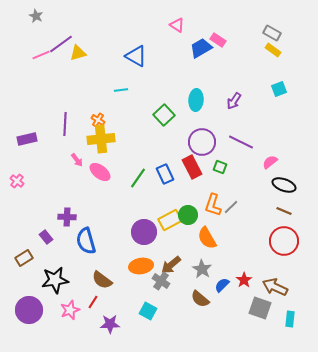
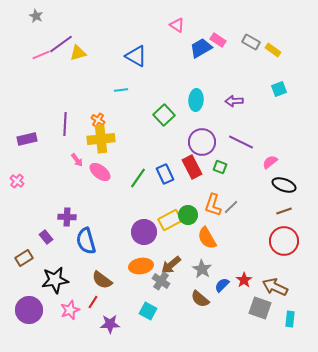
gray rectangle at (272, 33): moved 21 px left, 9 px down
purple arrow at (234, 101): rotated 54 degrees clockwise
brown line at (284, 211): rotated 42 degrees counterclockwise
